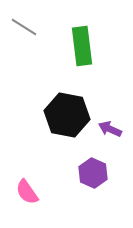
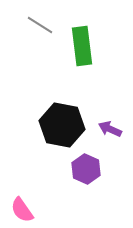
gray line: moved 16 px right, 2 px up
black hexagon: moved 5 px left, 10 px down
purple hexagon: moved 7 px left, 4 px up
pink semicircle: moved 5 px left, 18 px down
